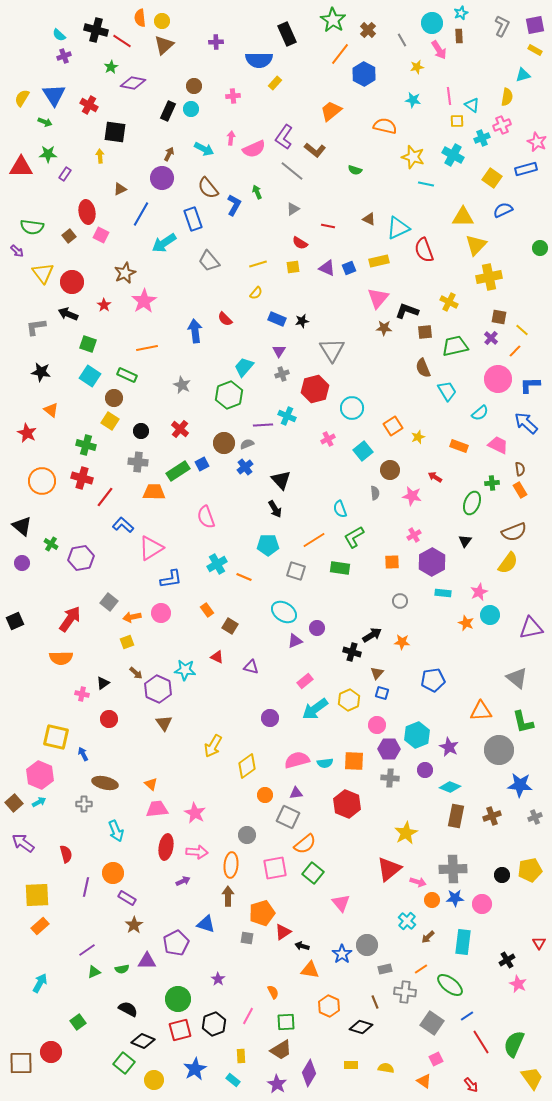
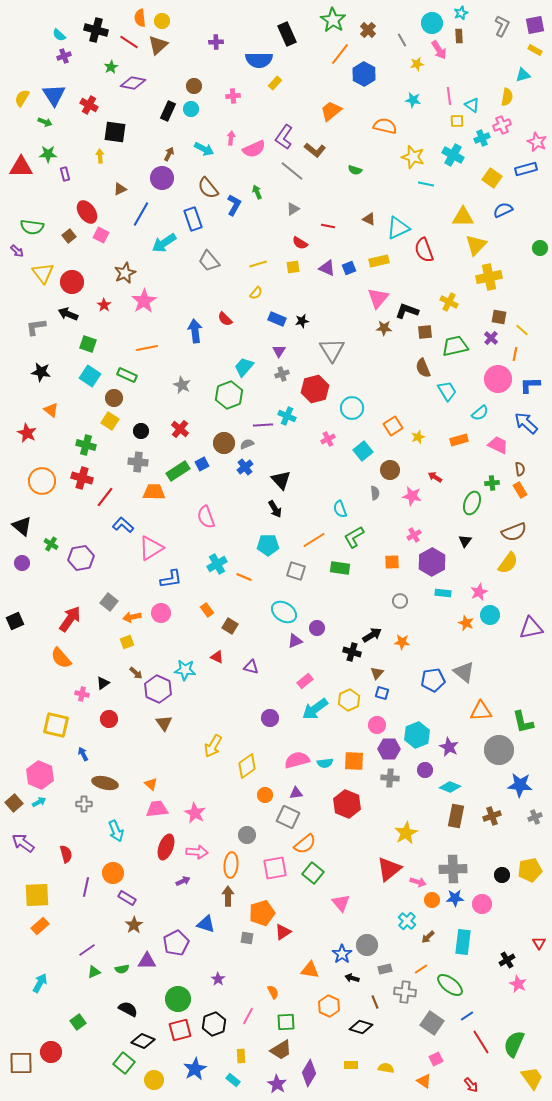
red line at (122, 41): moved 7 px right, 1 px down
brown triangle at (164, 45): moved 6 px left
yellow star at (417, 67): moved 3 px up
purple rectangle at (65, 174): rotated 48 degrees counterclockwise
red ellipse at (87, 212): rotated 25 degrees counterclockwise
orange line at (515, 351): moved 3 px down; rotated 32 degrees counterclockwise
orange rectangle at (459, 446): moved 6 px up; rotated 36 degrees counterclockwise
orange semicircle at (61, 658): rotated 50 degrees clockwise
gray triangle at (517, 678): moved 53 px left, 6 px up
yellow square at (56, 737): moved 12 px up
red ellipse at (166, 847): rotated 10 degrees clockwise
black arrow at (302, 946): moved 50 px right, 32 px down
